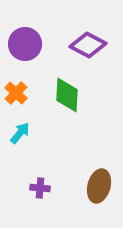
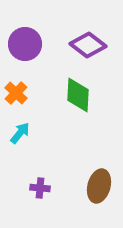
purple diamond: rotated 9 degrees clockwise
green diamond: moved 11 px right
